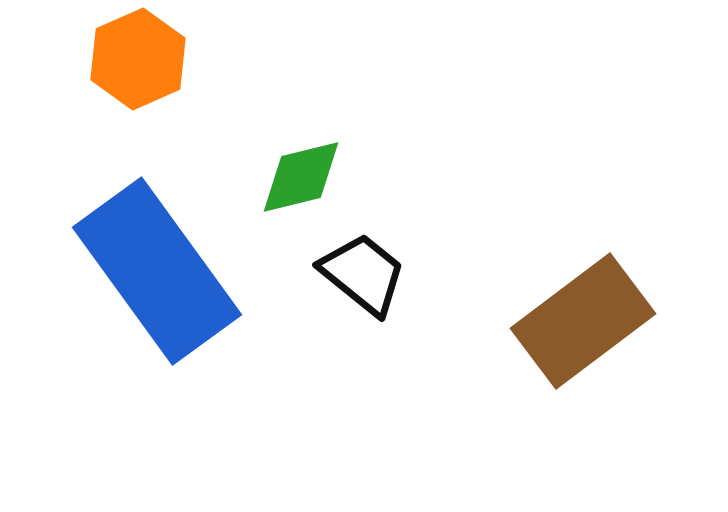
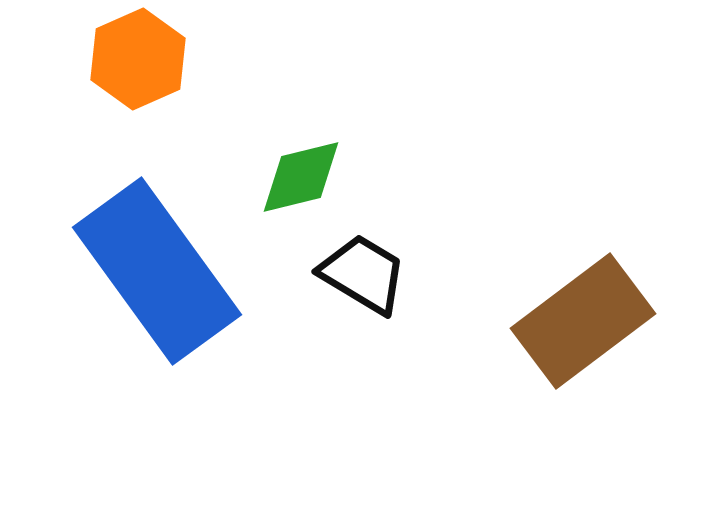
black trapezoid: rotated 8 degrees counterclockwise
